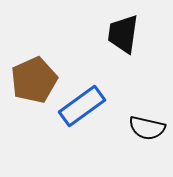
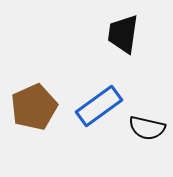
brown pentagon: moved 27 px down
blue rectangle: moved 17 px right
